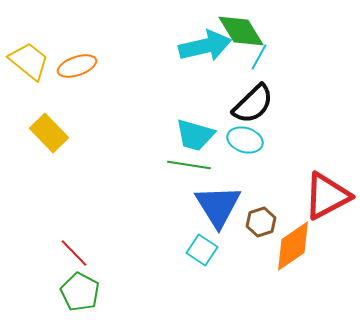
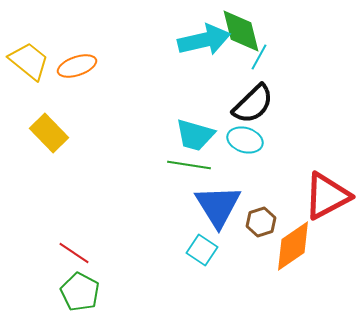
green diamond: rotated 18 degrees clockwise
cyan arrow: moved 1 px left, 6 px up
red line: rotated 12 degrees counterclockwise
